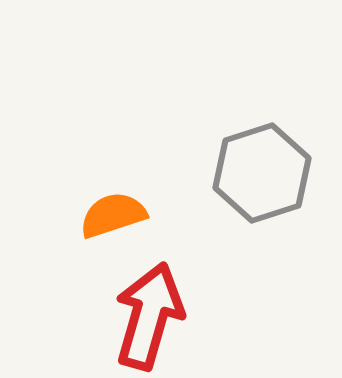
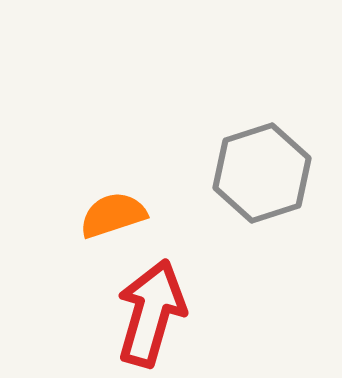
red arrow: moved 2 px right, 3 px up
